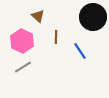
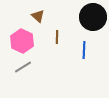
brown line: moved 1 px right
blue line: moved 4 px right, 1 px up; rotated 36 degrees clockwise
